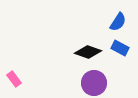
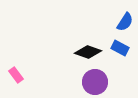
blue semicircle: moved 7 px right
pink rectangle: moved 2 px right, 4 px up
purple circle: moved 1 px right, 1 px up
